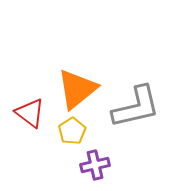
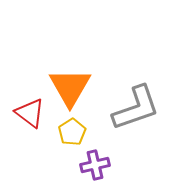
orange triangle: moved 7 px left, 2 px up; rotated 21 degrees counterclockwise
gray L-shape: moved 1 px down; rotated 6 degrees counterclockwise
yellow pentagon: moved 1 px down
